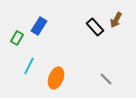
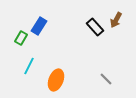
green rectangle: moved 4 px right
orange ellipse: moved 2 px down
